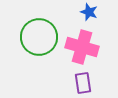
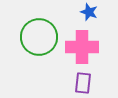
pink cross: rotated 16 degrees counterclockwise
purple rectangle: rotated 15 degrees clockwise
